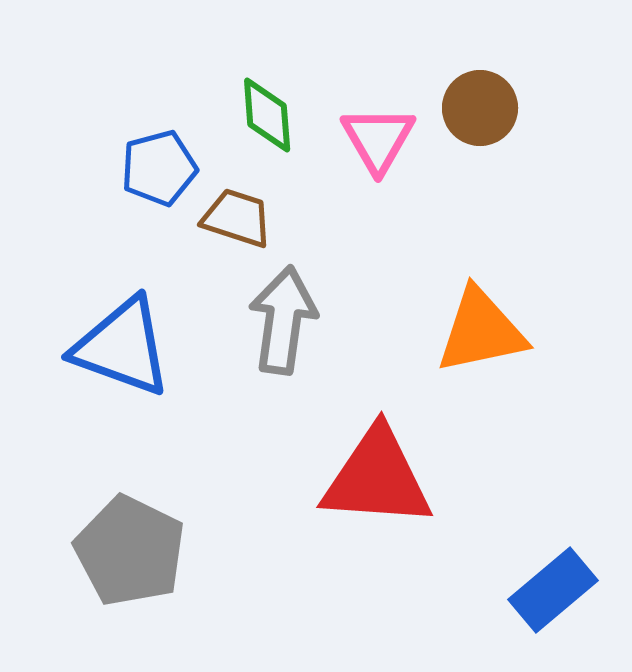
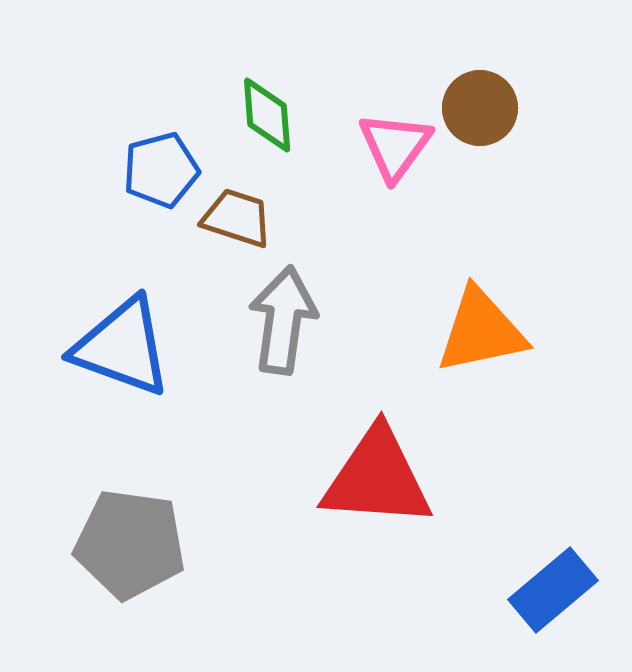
pink triangle: moved 17 px right, 7 px down; rotated 6 degrees clockwise
blue pentagon: moved 2 px right, 2 px down
gray pentagon: moved 7 px up; rotated 18 degrees counterclockwise
